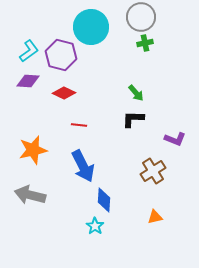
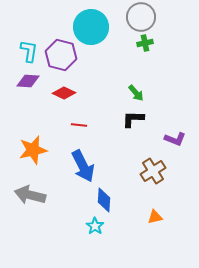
cyan L-shape: rotated 45 degrees counterclockwise
